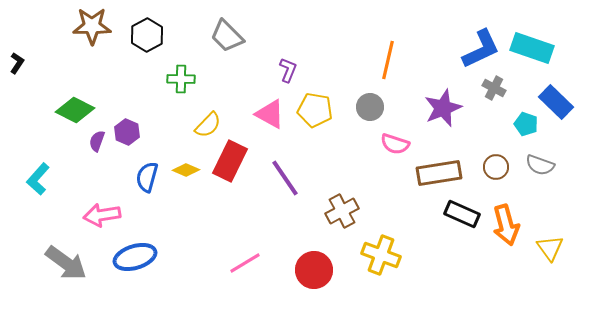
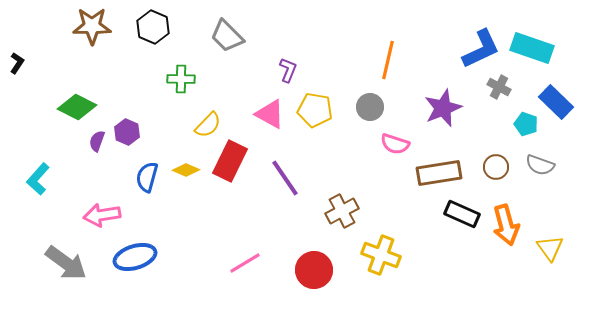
black hexagon: moved 6 px right, 8 px up; rotated 8 degrees counterclockwise
gray cross: moved 5 px right, 1 px up
green diamond: moved 2 px right, 3 px up
